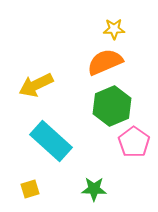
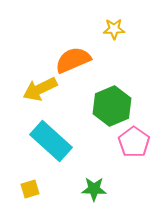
orange semicircle: moved 32 px left, 2 px up
yellow arrow: moved 4 px right, 4 px down
